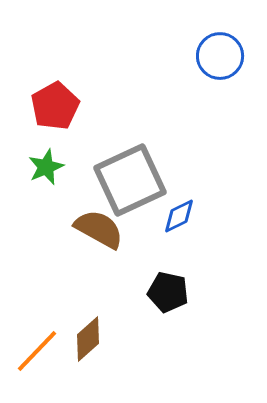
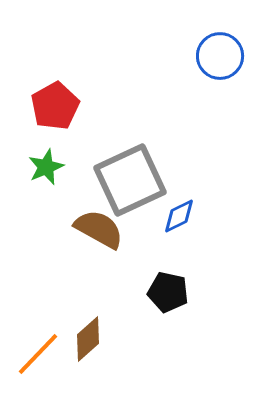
orange line: moved 1 px right, 3 px down
